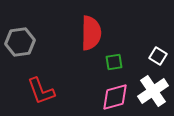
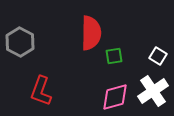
gray hexagon: rotated 24 degrees counterclockwise
green square: moved 6 px up
red L-shape: rotated 40 degrees clockwise
